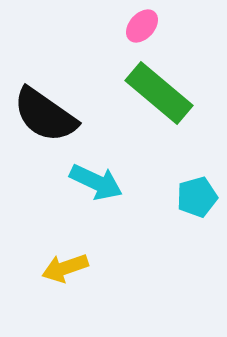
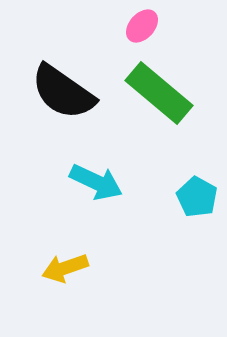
black semicircle: moved 18 px right, 23 px up
cyan pentagon: rotated 27 degrees counterclockwise
